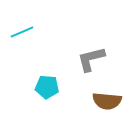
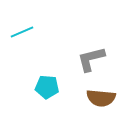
brown semicircle: moved 6 px left, 3 px up
